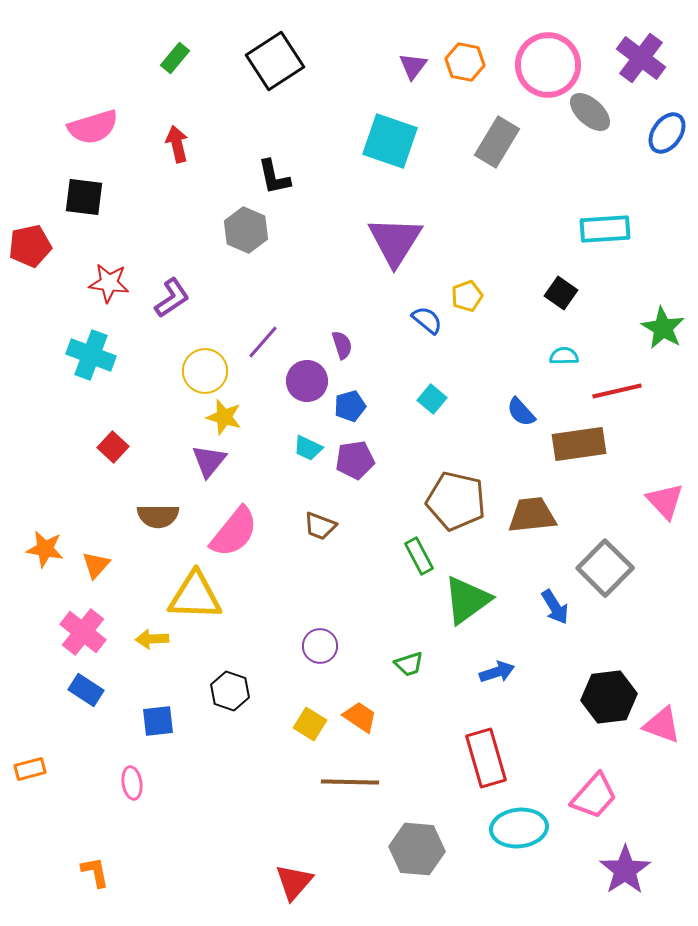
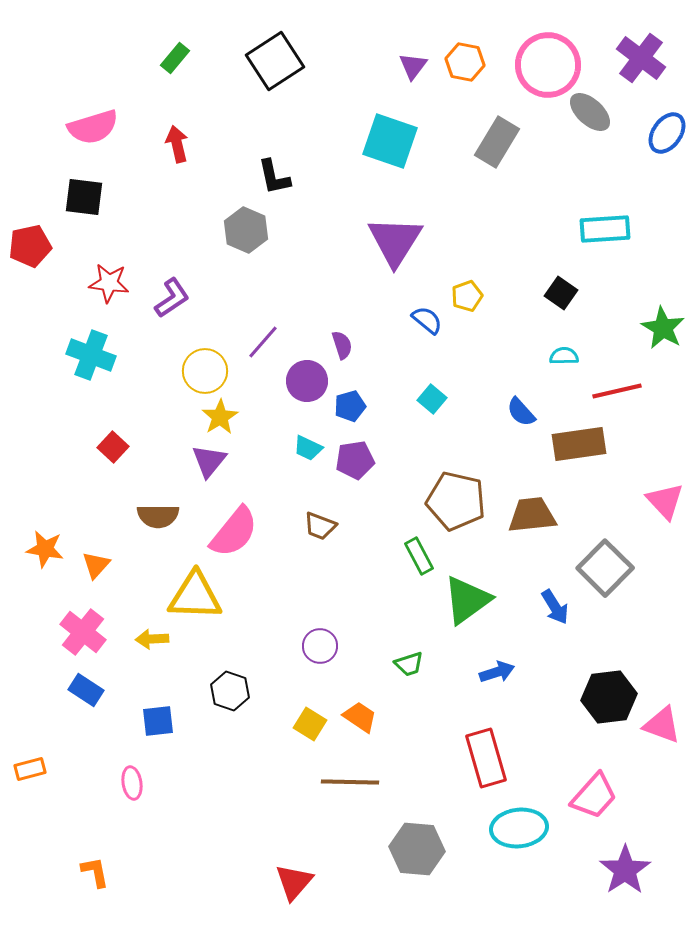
yellow star at (224, 417): moved 4 px left; rotated 24 degrees clockwise
